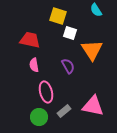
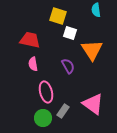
cyan semicircle: rotated 24 degrees clockwise
pink semicircle: moved 1 px left, 1 px up
pink triangle: moved 2 px up; rotated 25 degrees clockwise
gray rectangle: moved 1 px left; rotated 16 degrees counterclockwise
green circle: moved 4 px right, 1 px down
